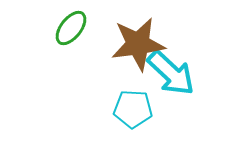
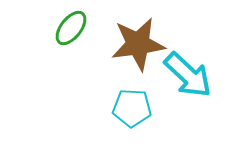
cyan arrow: moved 17 px right, 2 px down
cyan pentagon: moved 1 px left, 1 px up
